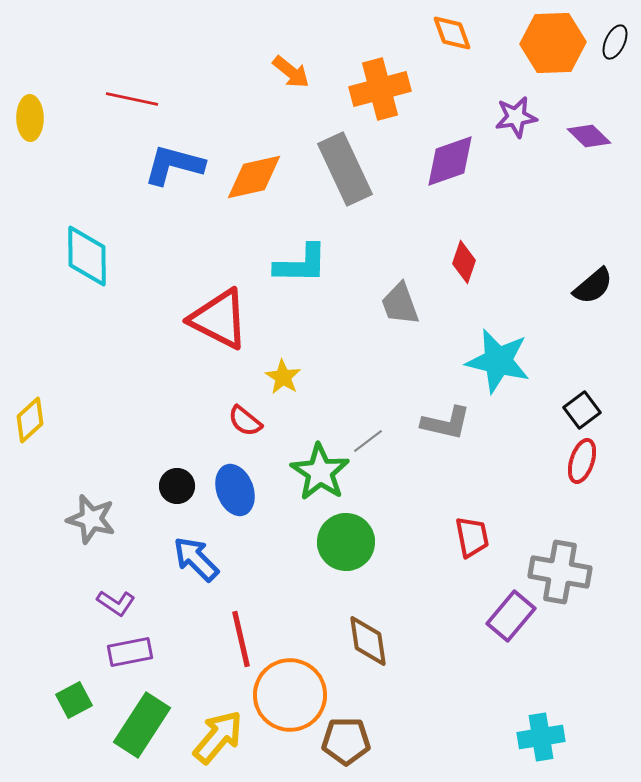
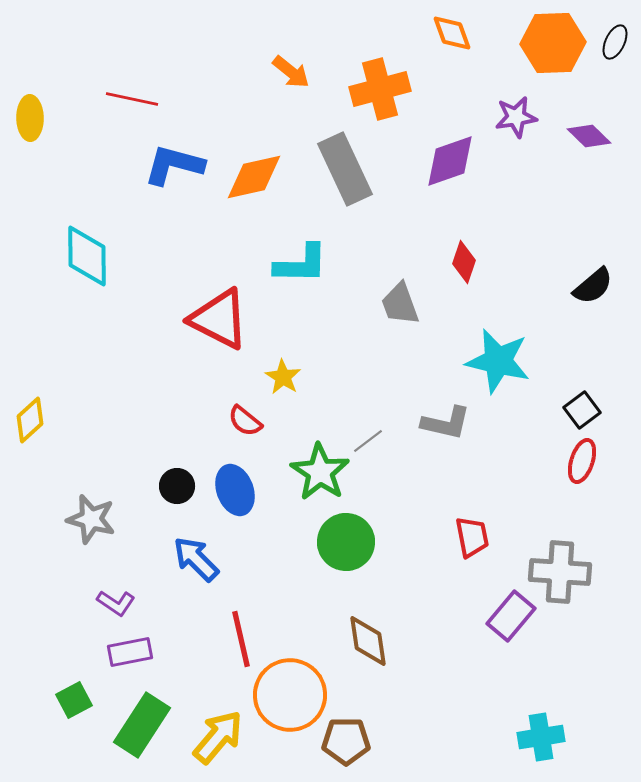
gray cross at (560, 572): rotated 6 degrees counterclockwise
